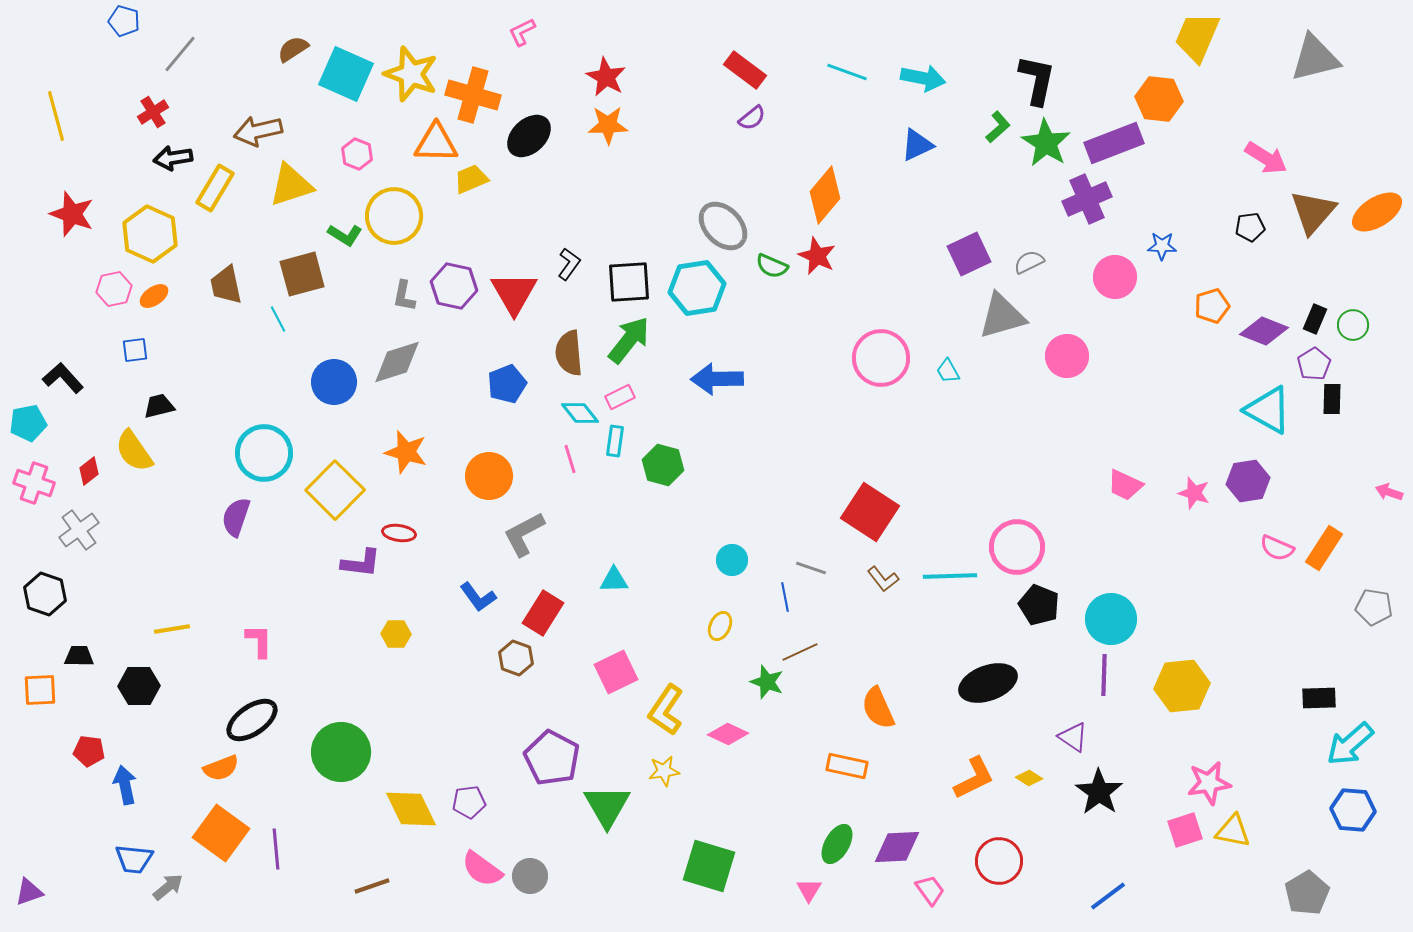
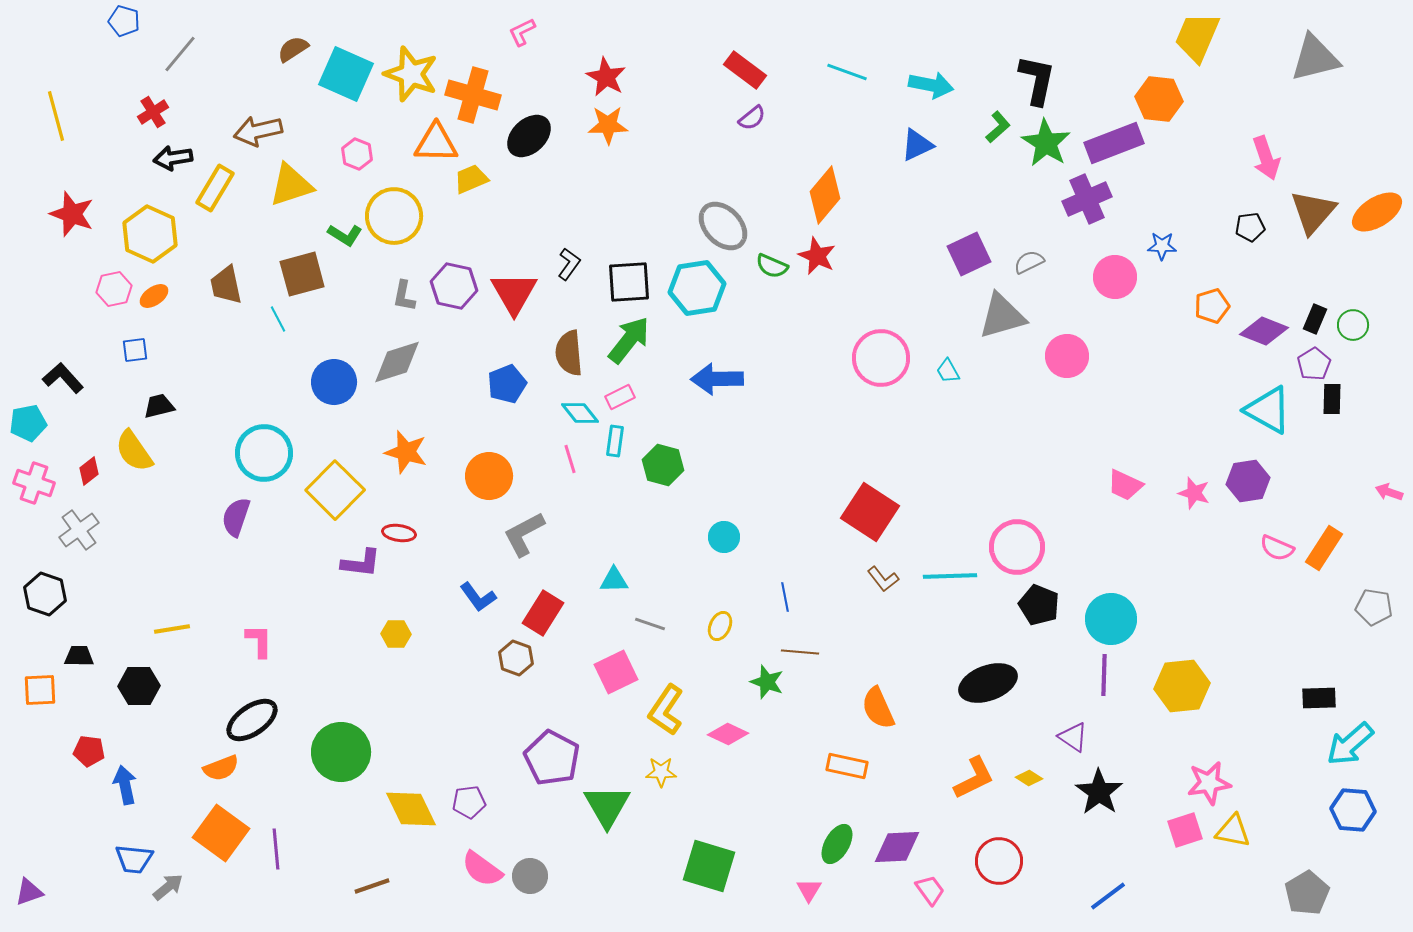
cyan arrow at (923, 78): moved 8 px right, 7 px down
pink arrow at (1266, 158): rotated 39 degrees clockwise
cyan circle at (732, 560): moved 8 px left, 23 px up
gray line at (811, 568): moved 161 px left, 56 px down
brown line at (800, 652): rotated 30 degrees clockwise
yellow star at (664, 771): moved 3 px left, 1 px down; rotated 8 degrees clockwise
